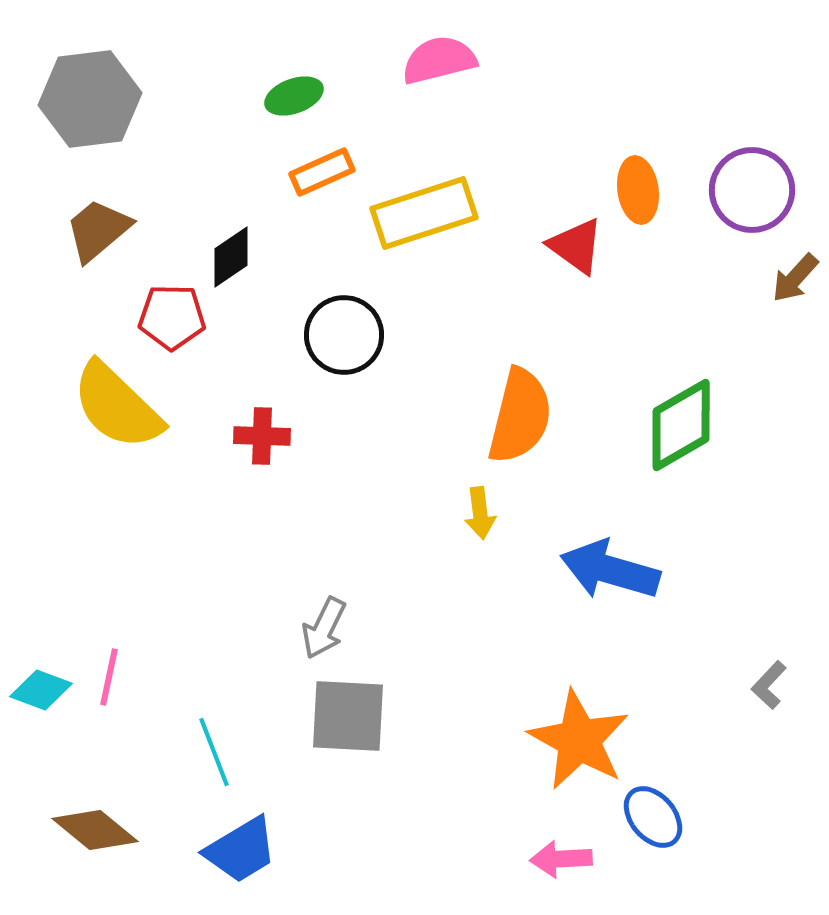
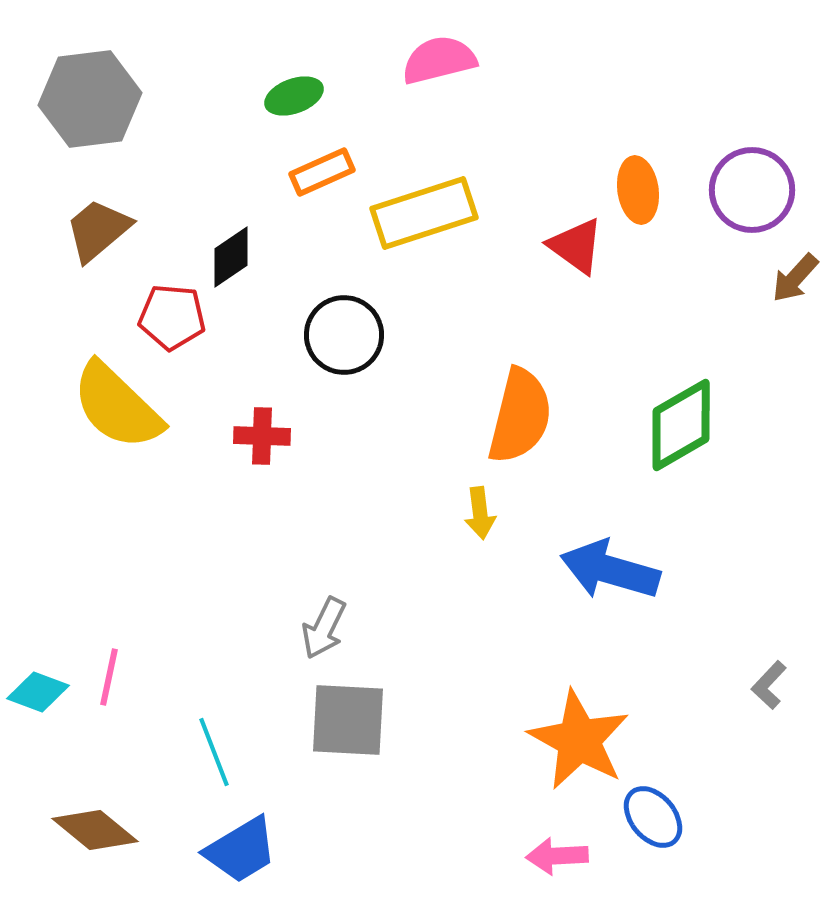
red pentagon: rotated 4 degrees clockwise
cyan diamond: moved 3 px left, 2 px down
gray square: moved 4 px down
pink arrow: moved 4 px left, 3 px up
